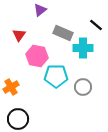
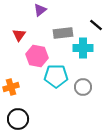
gray rectangle: rotated 30 degrees counterclockwise
orange cross: rotated 14 degrees clockwise
